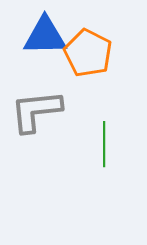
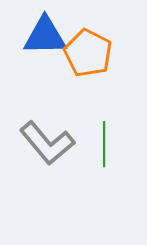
gray L-shape: moved 11 px right, 32 px down; rotated 124 degrees counterclockwise
